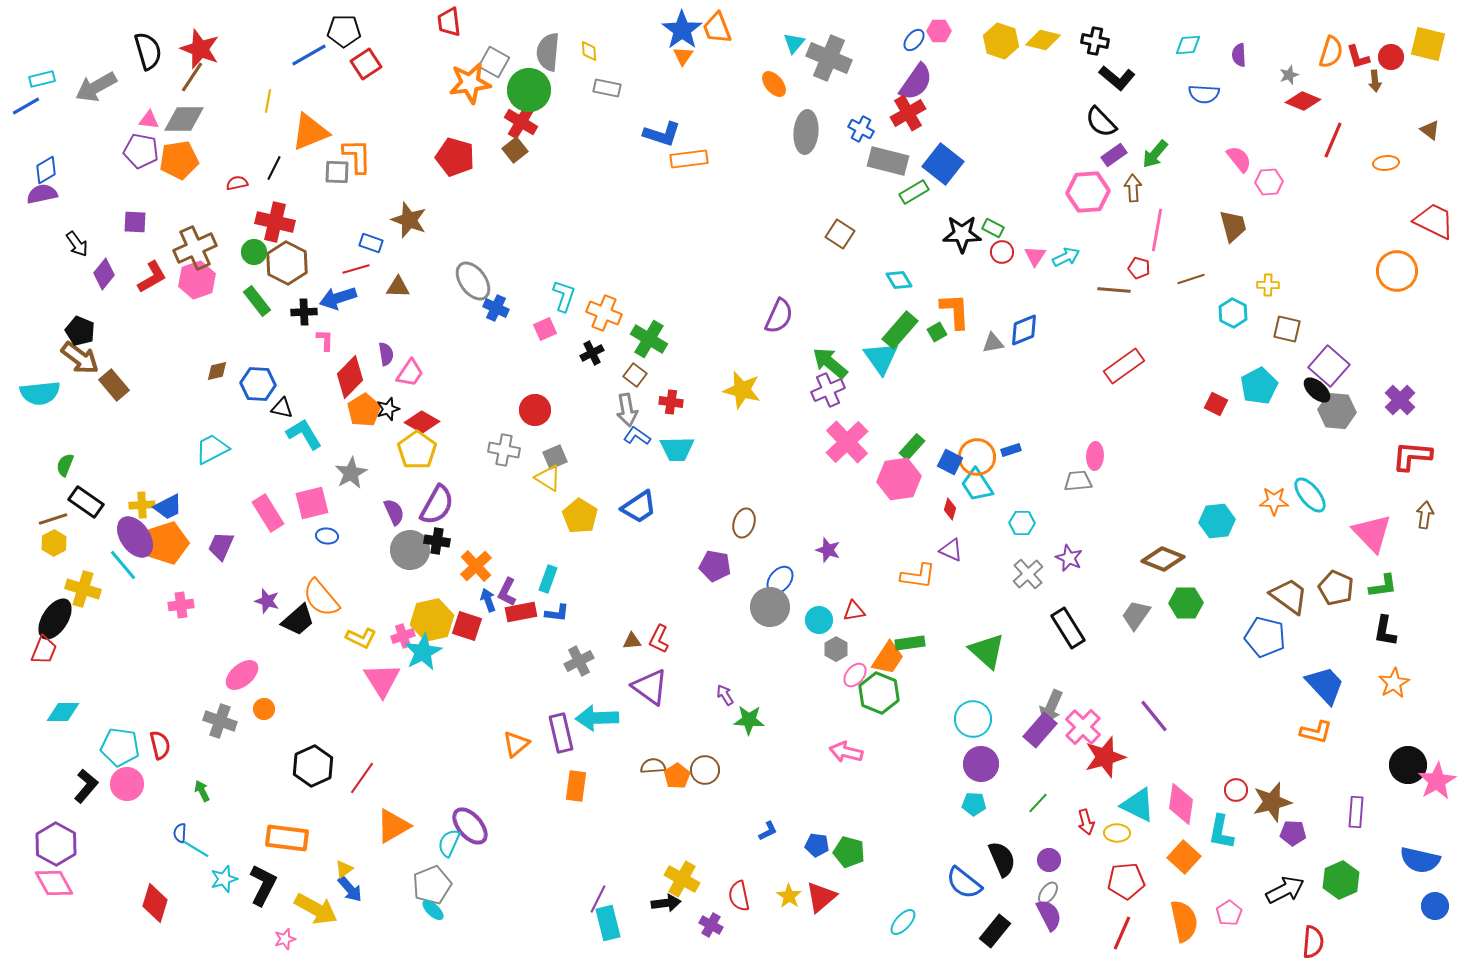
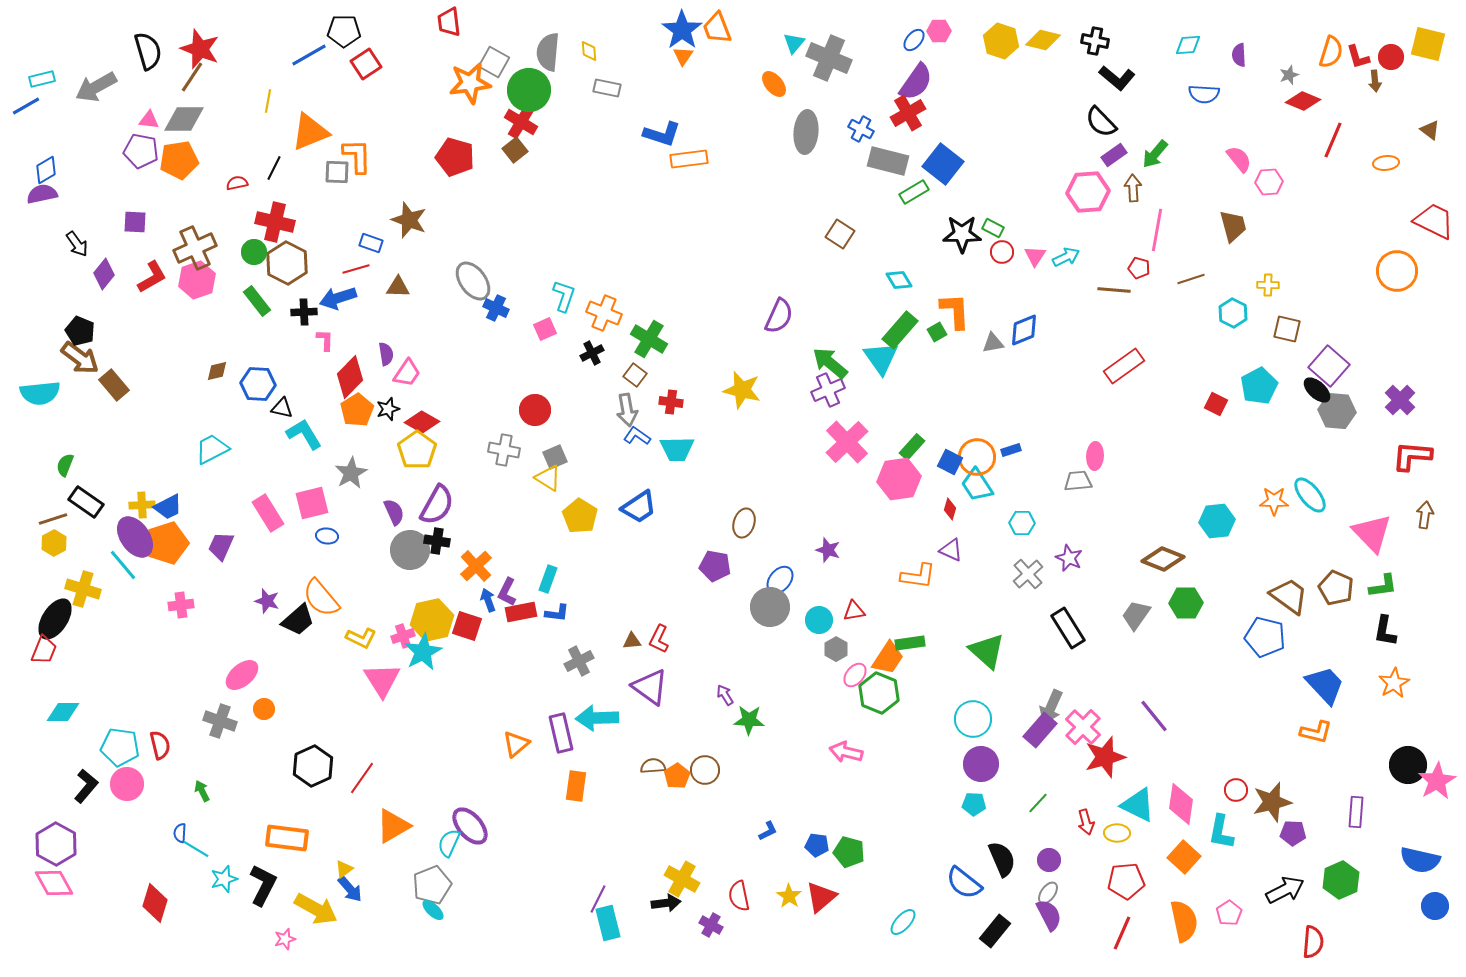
pink trapezoid at (410, 373): moved 3 px left
orange pentagon at (364, 410): moved 7 px left
